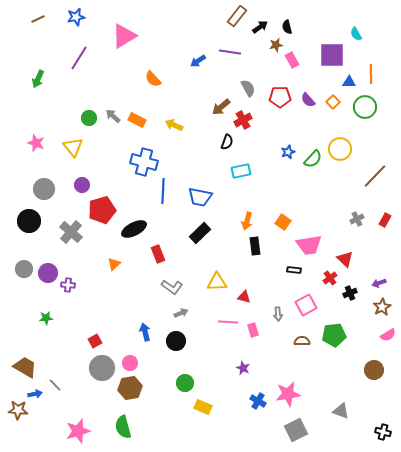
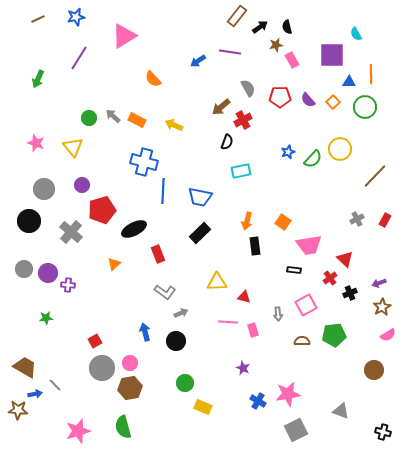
gray L-shape at (172, 287): moved 7 px left, 5 px down
